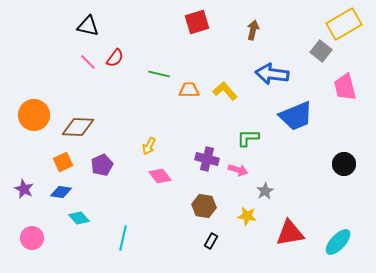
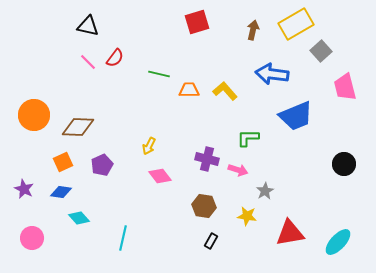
yellow rectangle: moved 48 px left
gray square: rotated 10 degrees clockwise
